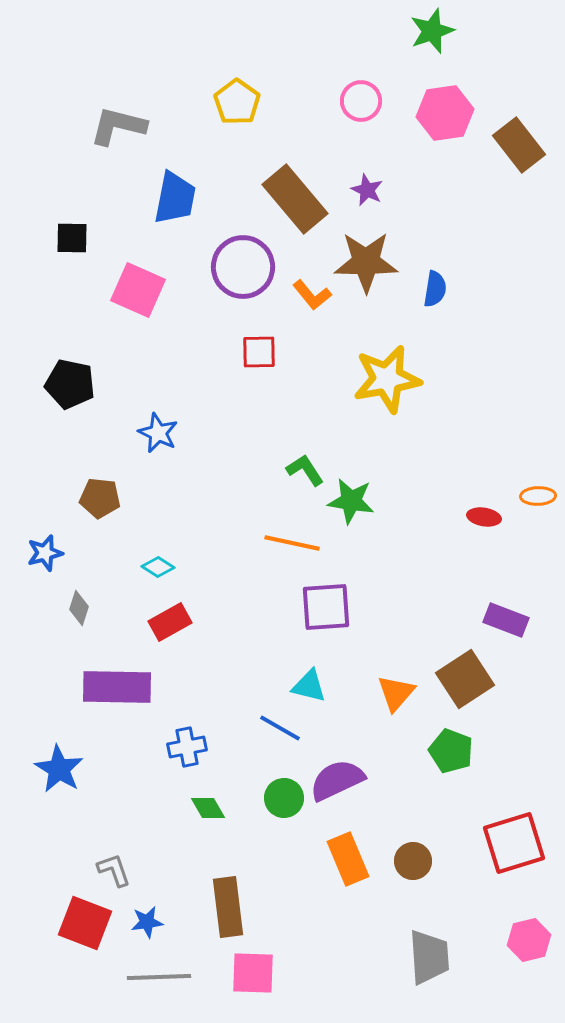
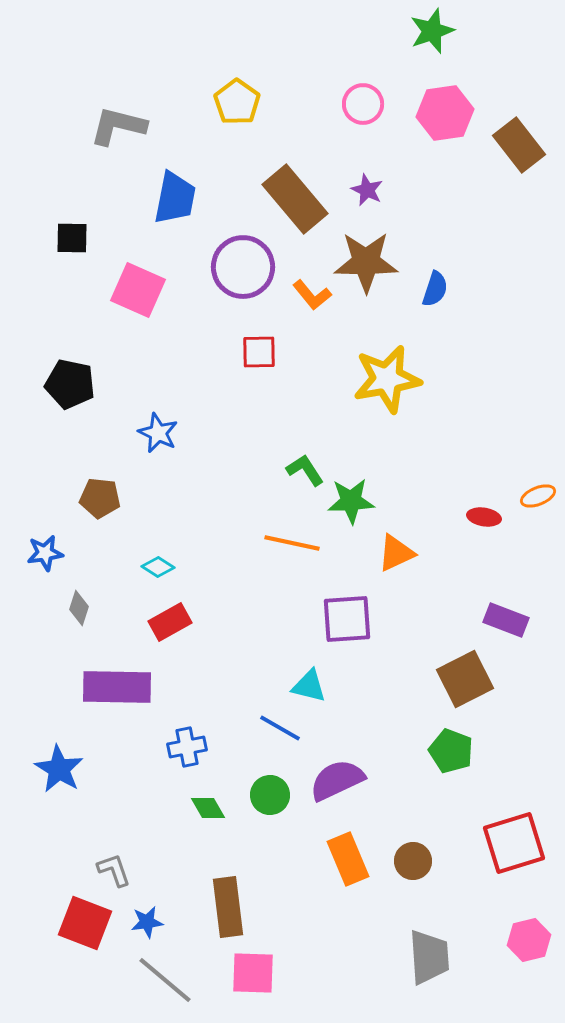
pink circle at (361, 101): moved 2 px right, 3 px down
blue semicircle at (435, 289): rotated 9 degrees clockwise
orange ellipse at (538, 496): rotated 20 degrees counterclockwise
green star at (351, 501): rotated 12 degrees counterclockwise
blue star at (45, 553): rotated 6 degrees clockwise
purple square at (326, 607): moved 21 px right, 12 px down
brown square at (465, 679): rotated 6 degrees clockwise
orange triangle at (396, 693): moved 140 px up; rotated 24 degrees clockwise
green circle at (284, 798): moved 14 px left, 3 px up
gray line at (159, 977): moved 6 px right, 3 px down; rotated 42 degrees clockwise
